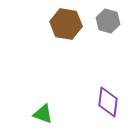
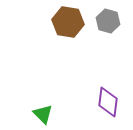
brown hexagon: moved 2 px right, 2 px up
green triangle: rotated 25 degrees clockwise
